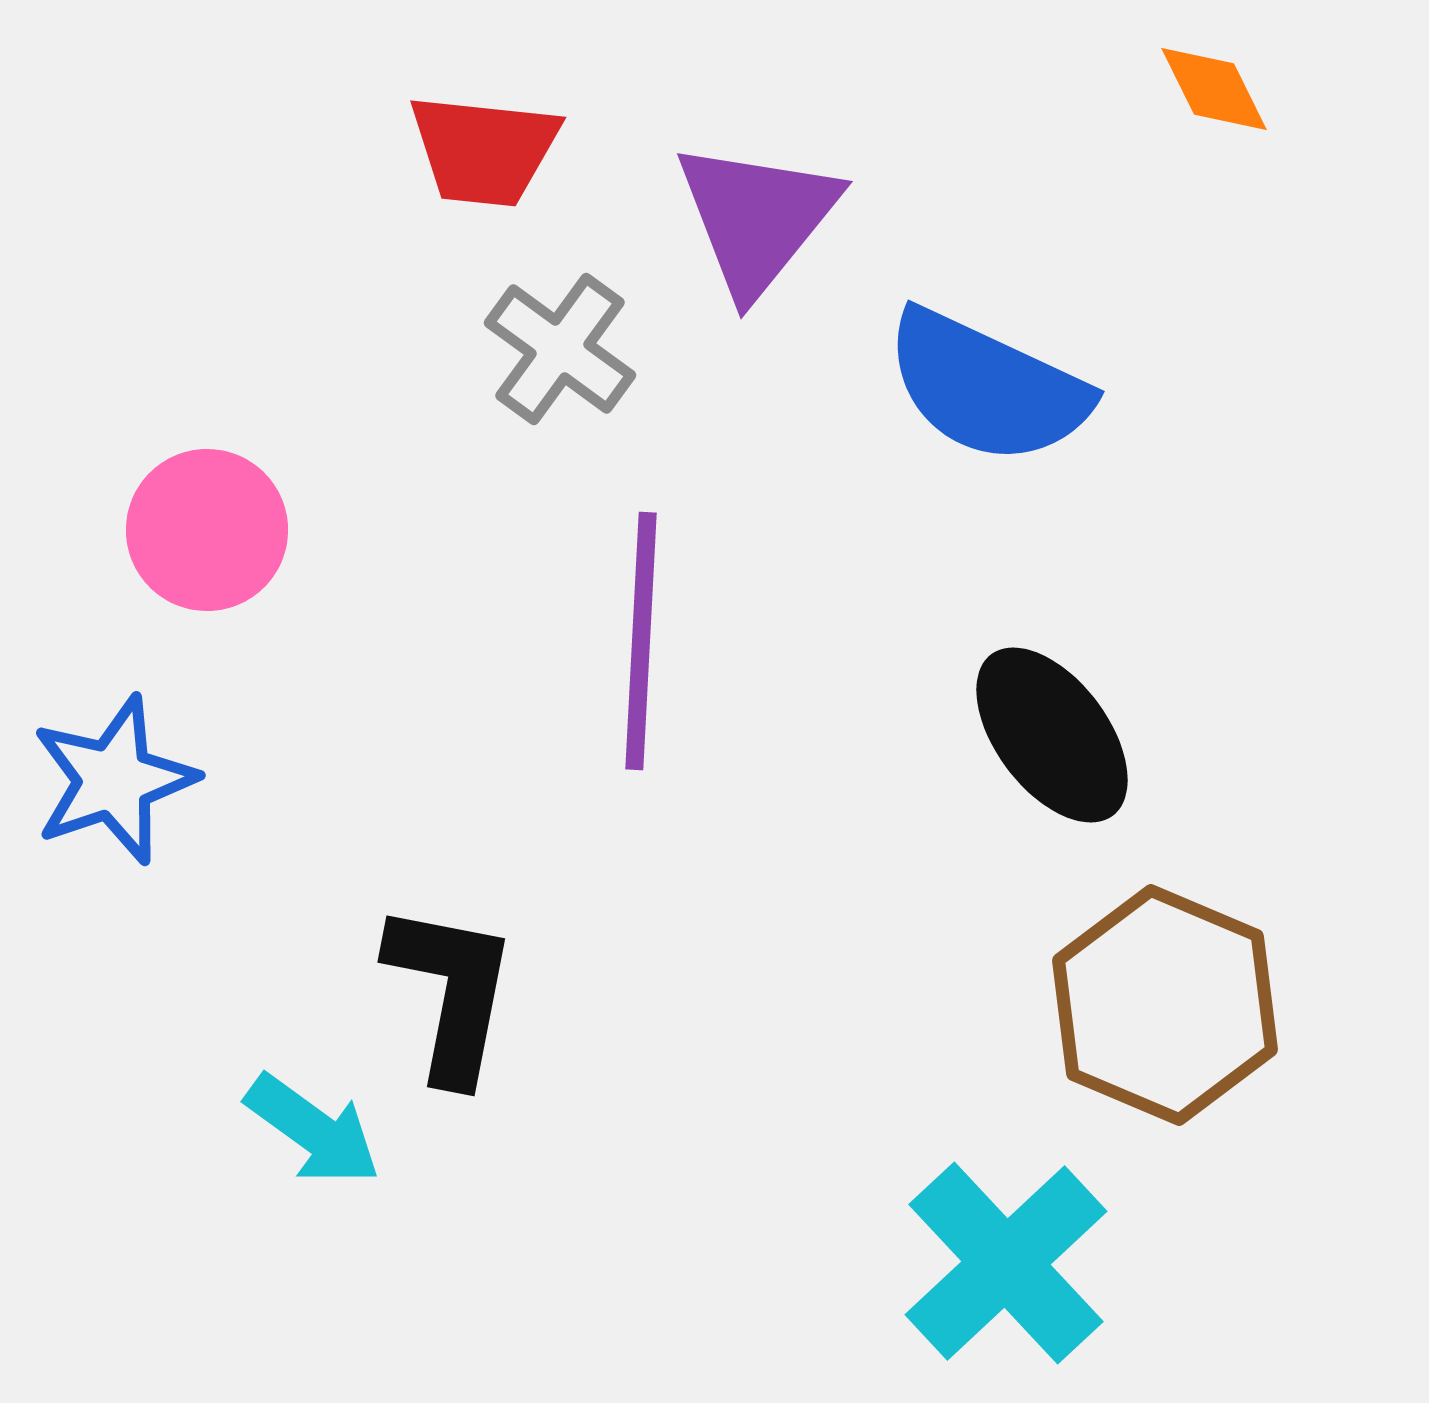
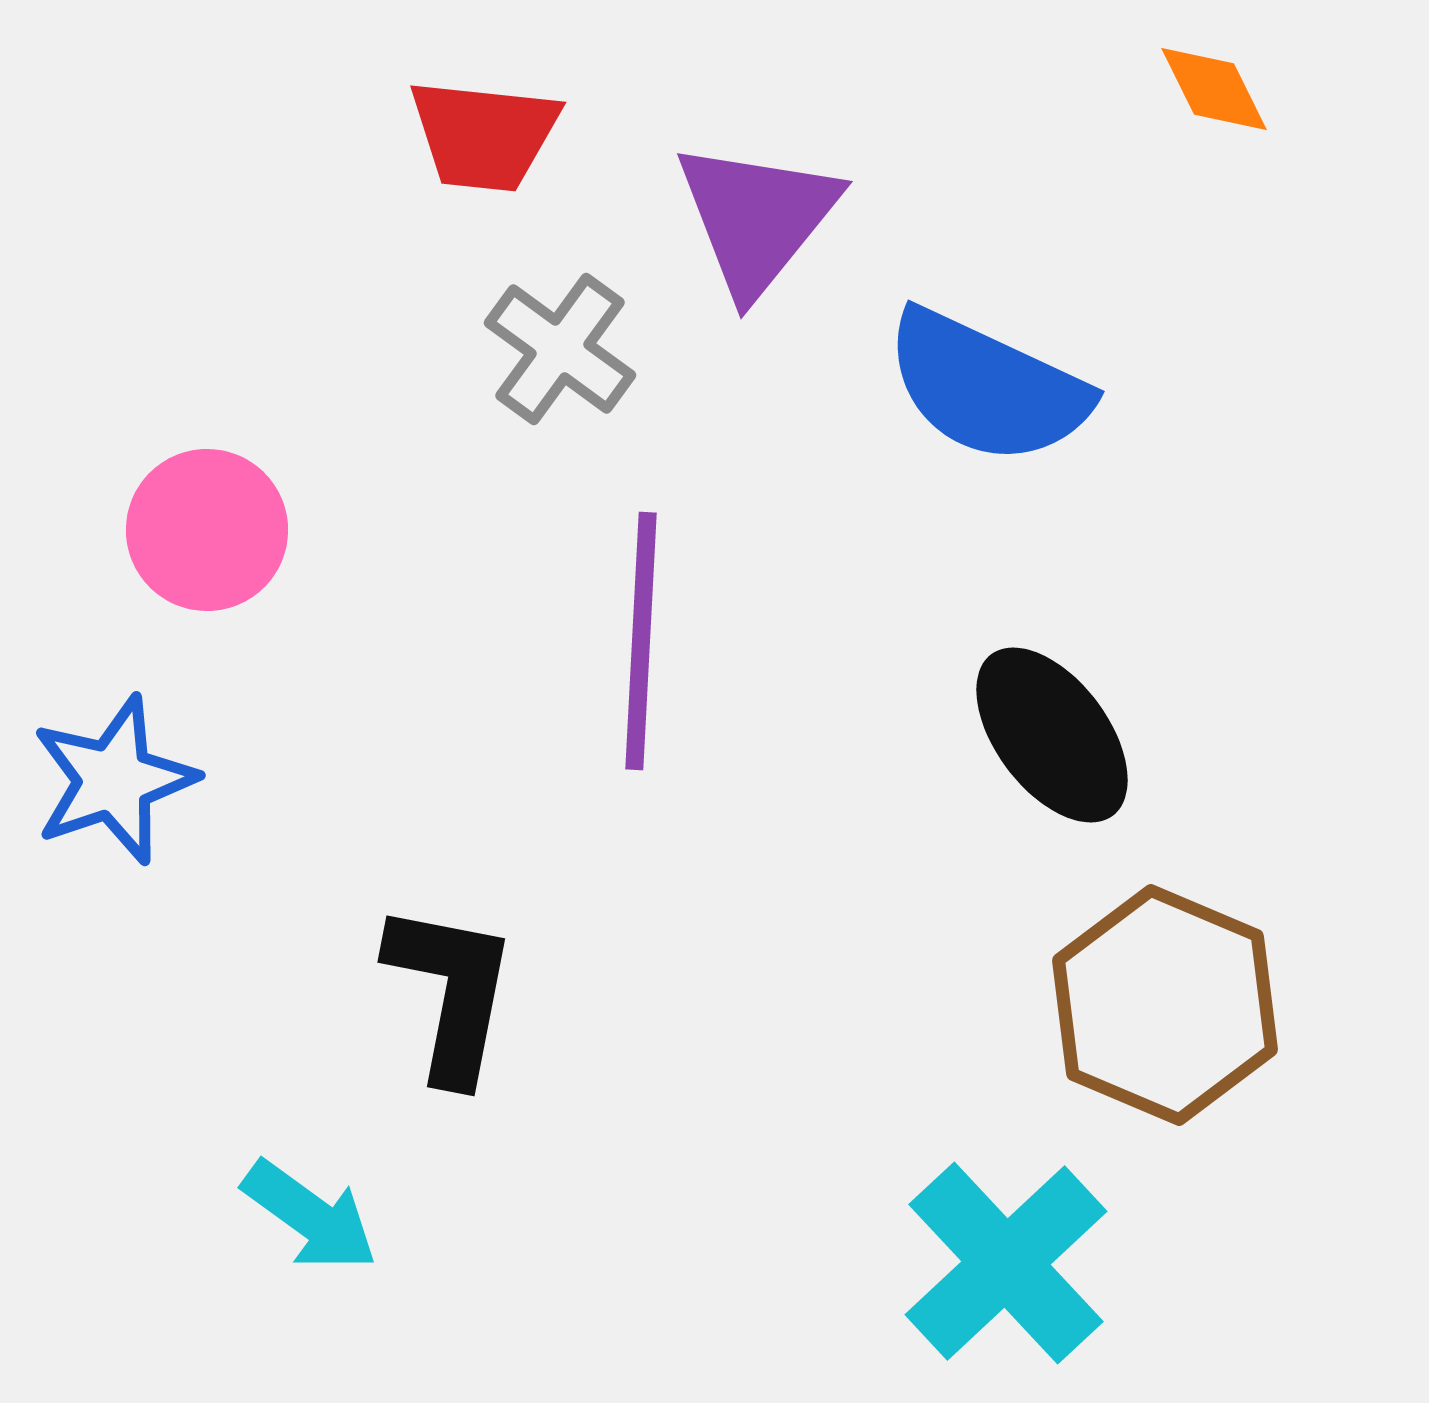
red trapezoid: moved 15 px up
cyan arrow: moved 3 px left, 86 px down
